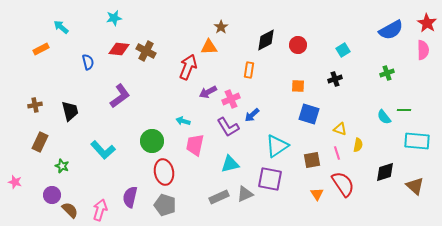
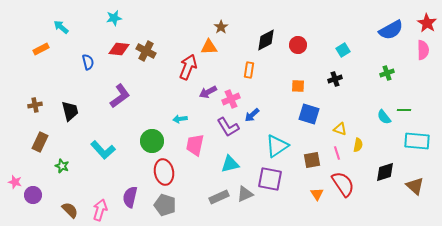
cyan arrow at (183, 121): moved 3 px left, 2 px up; rotated 24 degrees counterclockwise
purple circle at (52, 195): moved 19 px left
